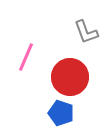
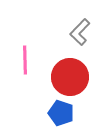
gray L-shape: moved 6 px left; rotated 64 degrees clockwise
pink line: moved 1 px left, 3 px down; rotated 24 degrees counterclockwise
